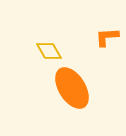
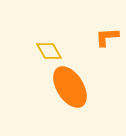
orange ellipse: moved 2 px left, 1 px up
